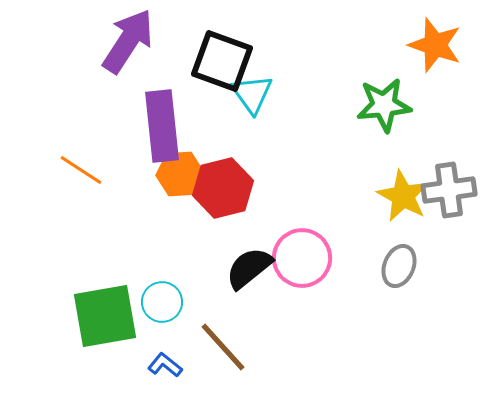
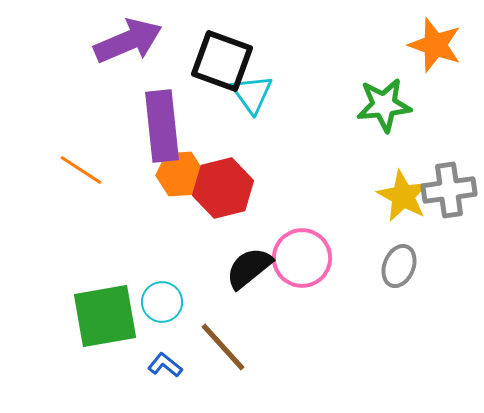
purple arrow: rotated 34 degrees clockwise
